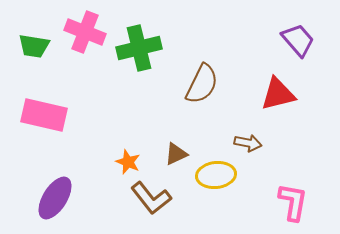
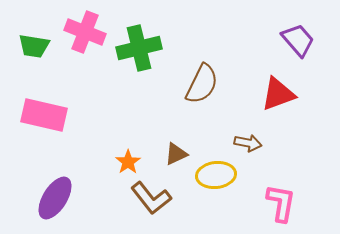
red triangle: rotated 6 degrees counterclockwise
orange star: rotated 15 degrees clockwise
pink L-shape: moved 12 px left, 1 px down
